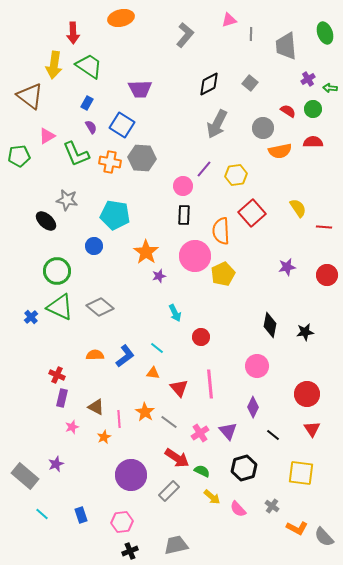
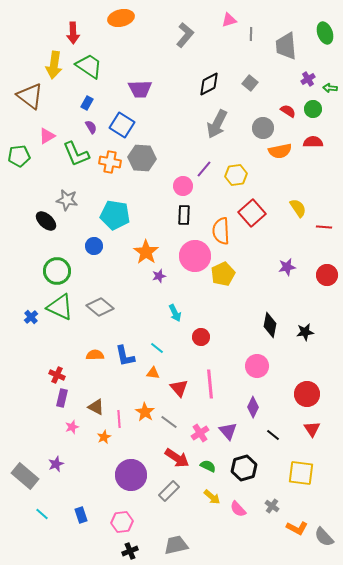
blue L-shape at (125, 356): rotated 115 degrees clockwise
green semicircle at (202, 471): moved 6 px right, 5 px up
